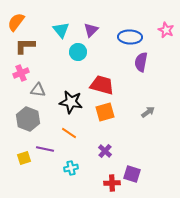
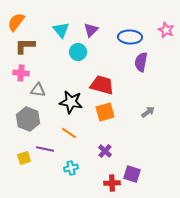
pink cross: rotated 28 degrees clockwise
